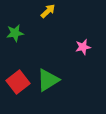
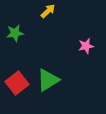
pink star: moved 3 px right, 1 px up
red square: moved 1 px left, 1 px down
